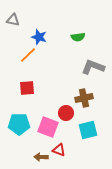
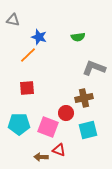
gray L-shape: moved 1 px right, 1 px down
